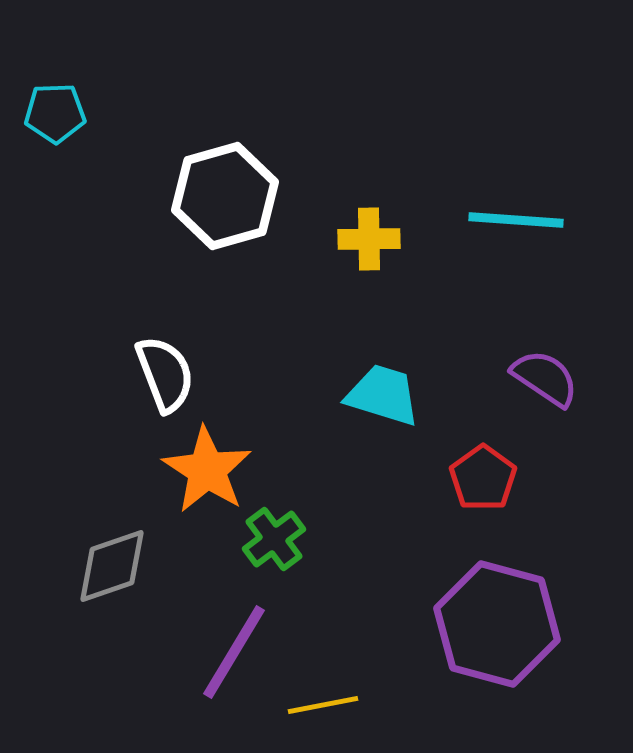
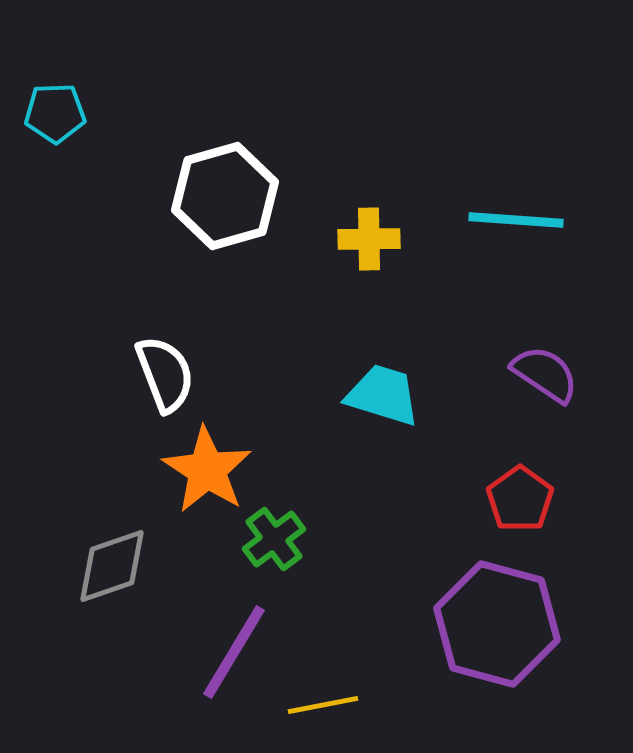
purple semicircle: moved 4 px up
red pentagon: moved 37 px right, 21 px down
